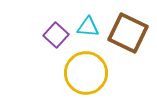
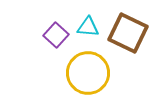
yellow circle: moved 2 px right
